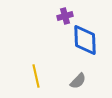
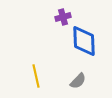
purple cross: moved 2 px left, 1 px down
blue diamond: moved 1 px left, 1 px down
